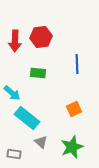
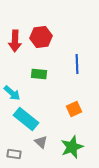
green rectangle: moved 1 px right, 1 px down
cyan rectangle: moved 1 px left, 1 px down
